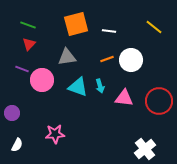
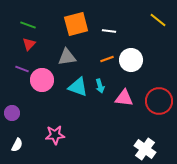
yellow line: moved 4 px right, 7 px up
pink star: moved 1 px down
white cross: rotated 15 degrees counterclockwise
